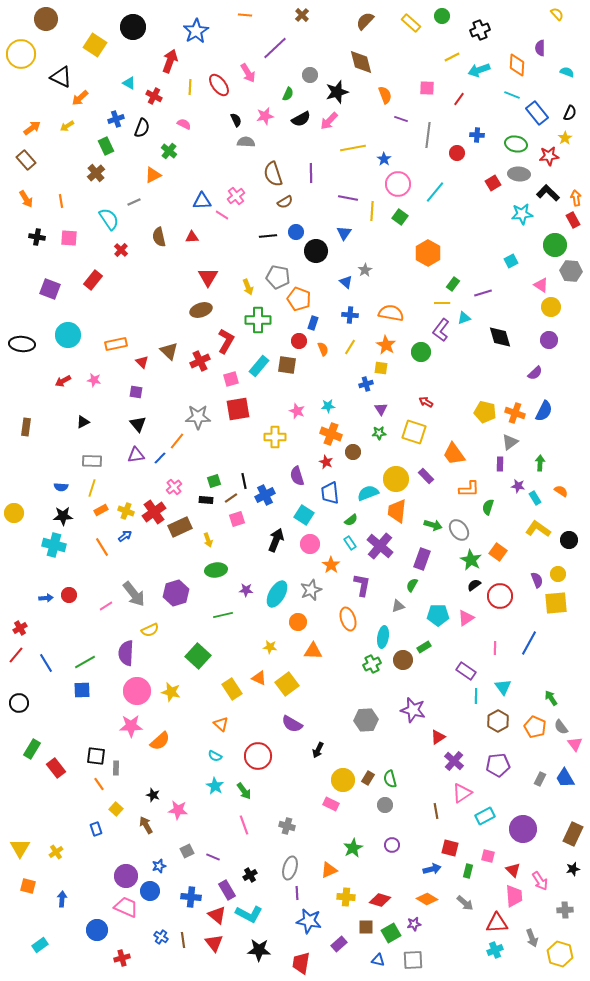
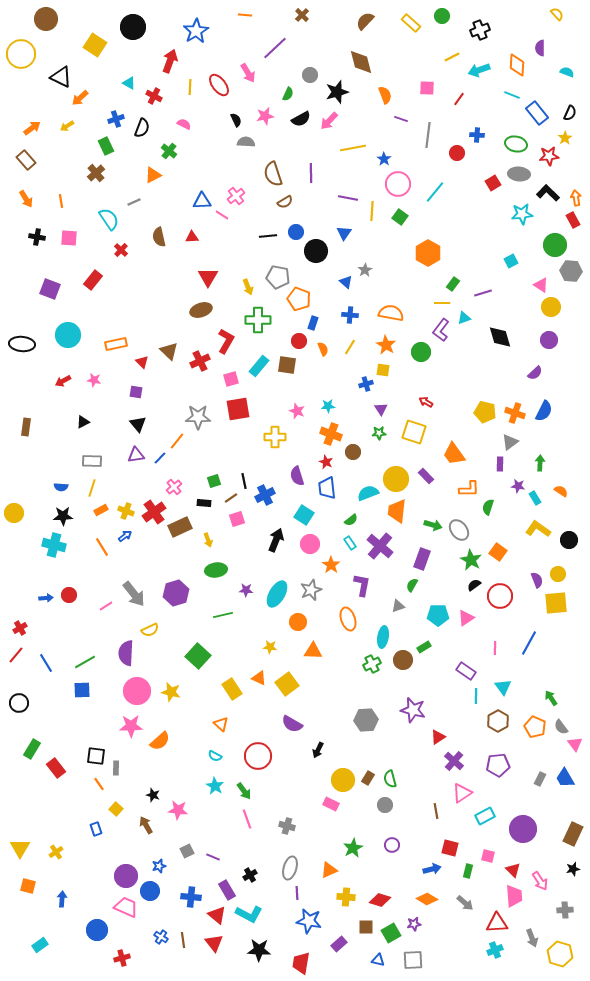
yellow square at (381, 368): moved 2 px right, 2 px down
blue trapezoid at (330, 493): moved 3 px left, 5 px up
black rectangle at (206, 500): moved 2 px left, 3 px down
pink line at (244, 825): moved 3 px right, 6 px up
